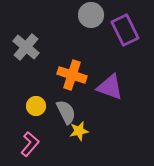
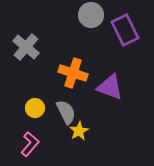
orange cross: moved 1 px right, 2 px up
yellow circle: moved 1 px left, 2 px down
yellow star: rotated 18 degrees counterclockwise
